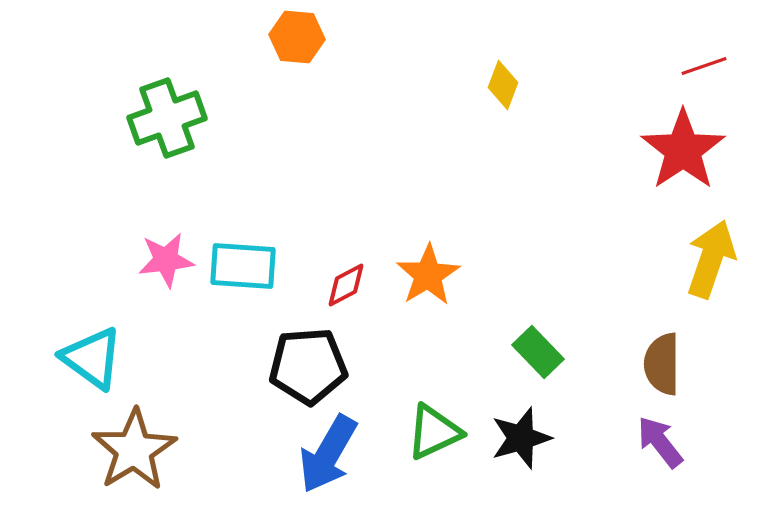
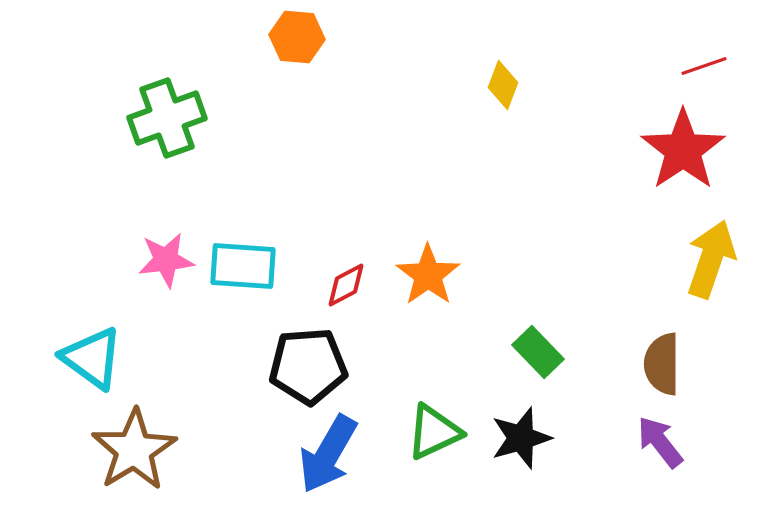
orange star: rotated 4 degrees counterclockwise
